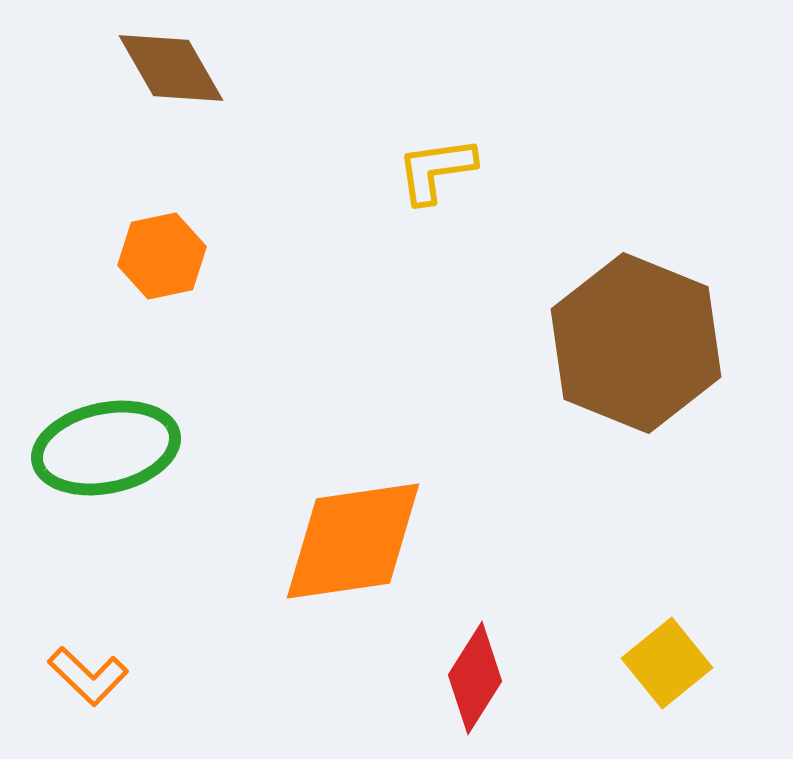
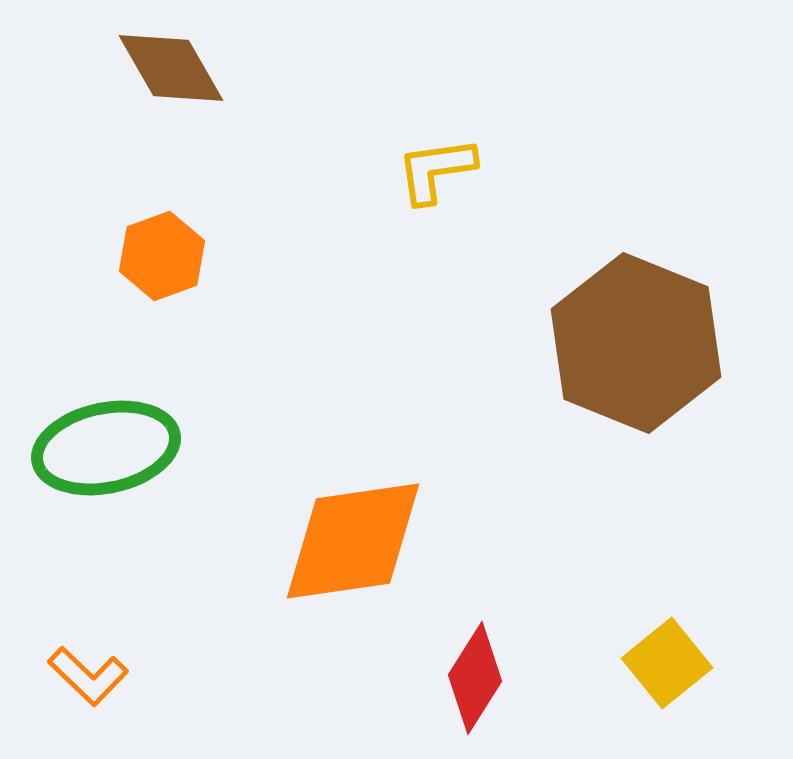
orange hexagon: rotated 8 degrees counterclockwise
